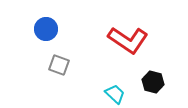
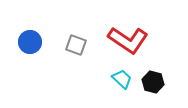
blue circle: moved 16 px left, 13 px down
gray square: moved 17 px right, 20 px up
cyan trapezoid: moved 7 px right, 15 px up
